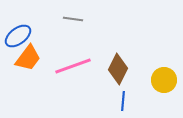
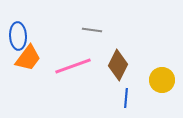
gray line: moved 19 px right, 11 px down
blue ellipse: rotated 56 degrees counterclockwise
brown diamond: moved 4 px up
yellow circle: moved 2 px left
blue line: moved 3 px right, 3 px up
